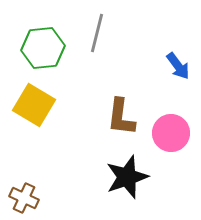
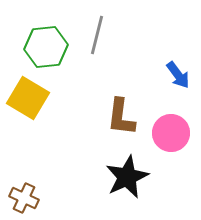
gray line: moved 2 px down
green hexagon: moved 3 px right, 1 px up
blue arrow: moved 9 px down
yellow square: moved 6 px left, 7 px up
black star: rotated 6 degrees counterclockwise
